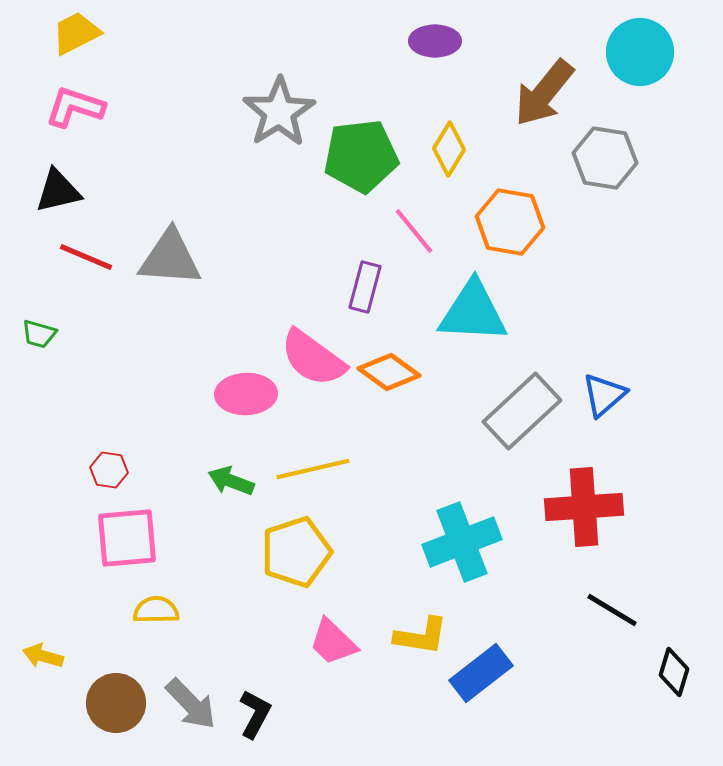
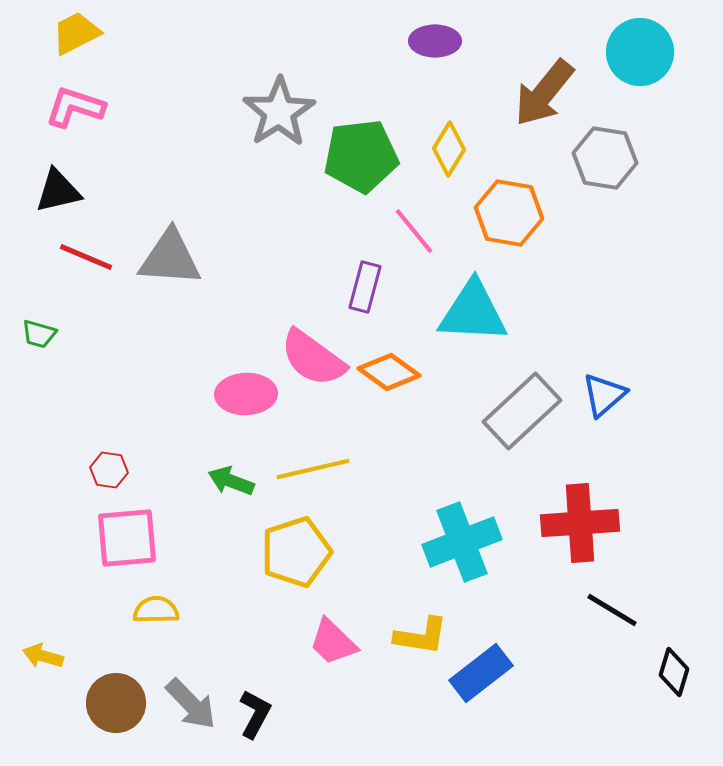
orange hexagon: moved 1 px left, 9 px up
red cross: moved 4 px left, 16 px down
